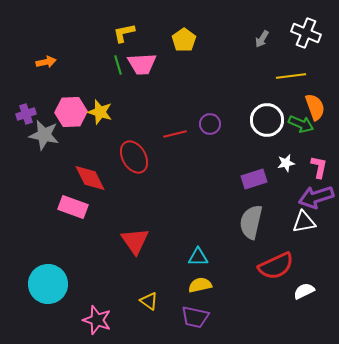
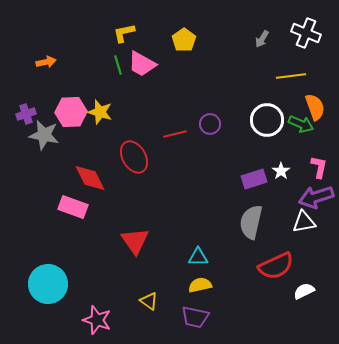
pink trapezoid: rotated 32 degrees clockwise
white star: moved 5 px left, 8 px down; rotated 24 degrees counterclockwise
